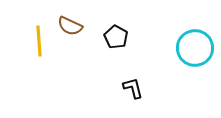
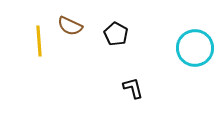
black pentagon: moved 3 px up
